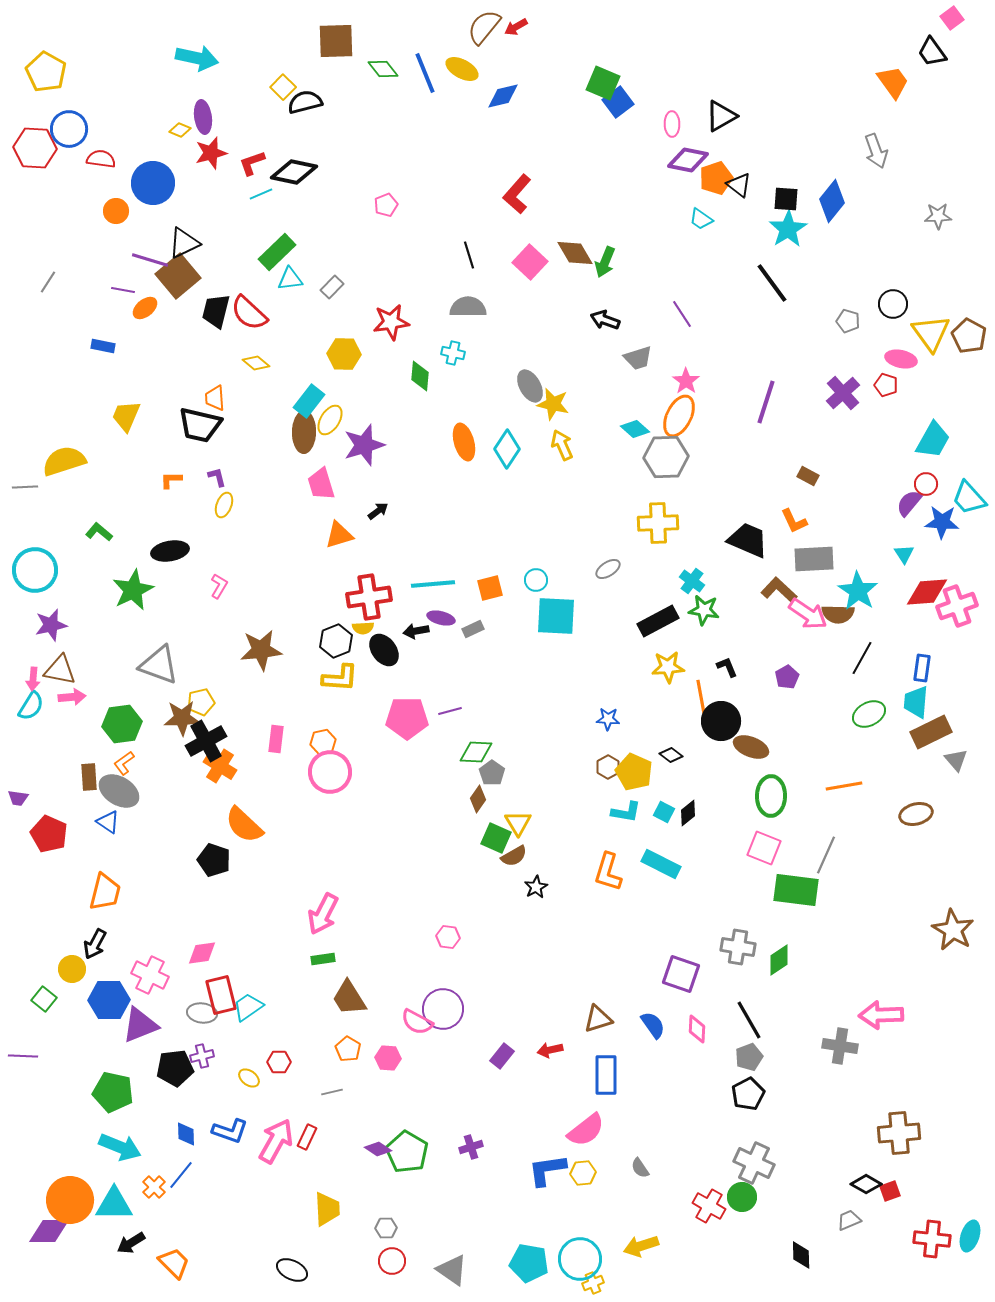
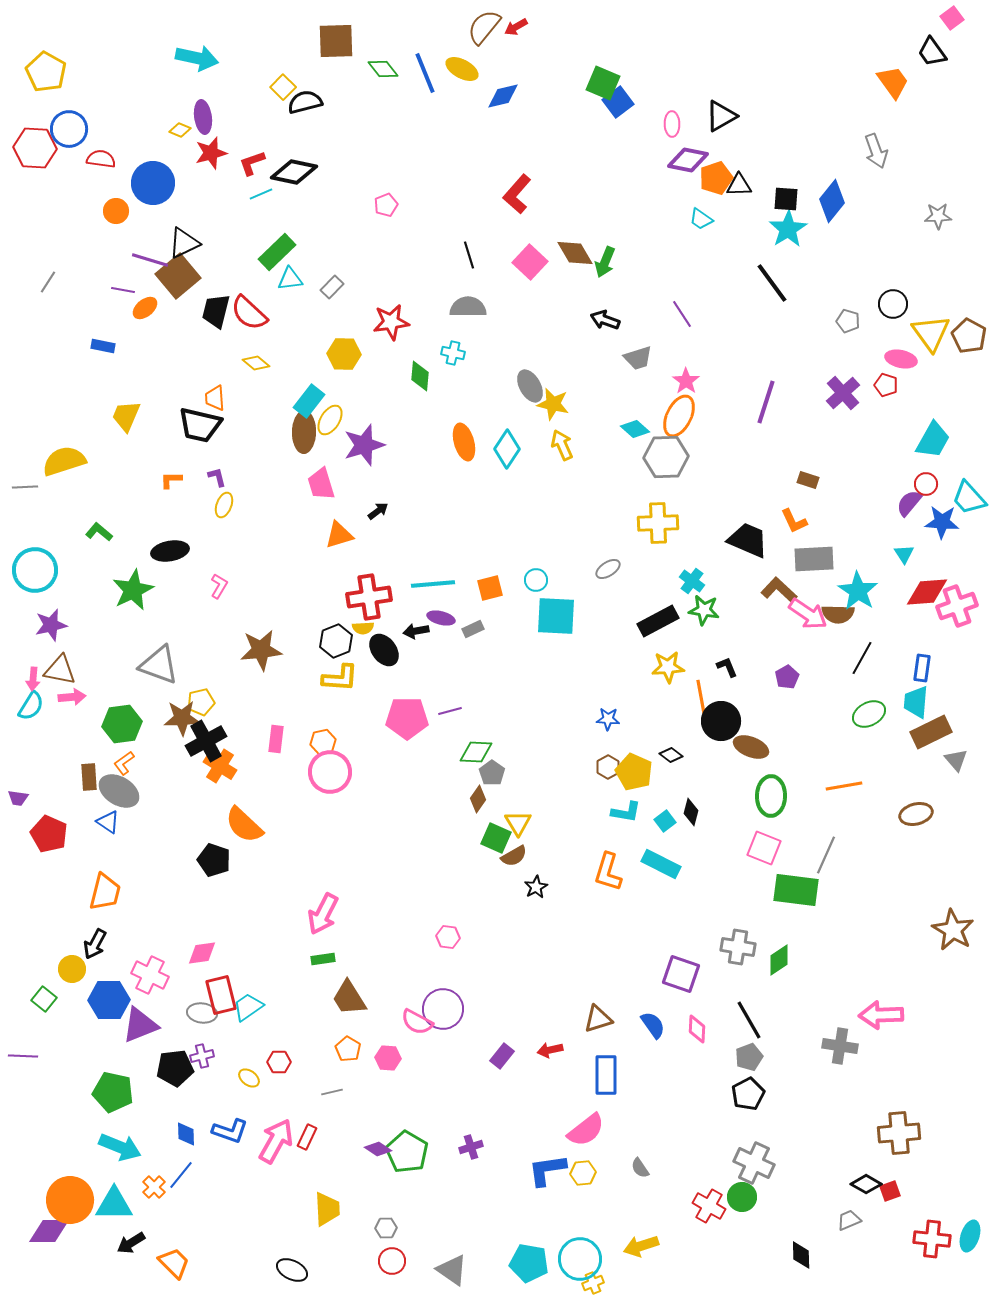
black triangle at (739, 185): rotated 40 degrees counterclockwise
brown rectangle at (808, 476): moved 4 px down; rotated 10 degrees counterclockwise
cyan square at (664, 812): moved 1 px right, 9 px down; rotated 25 degrees clockwise
black diamond at (688, 813): moved 3 px right, 1 px up; rotated 36 degrees counterclockwise
